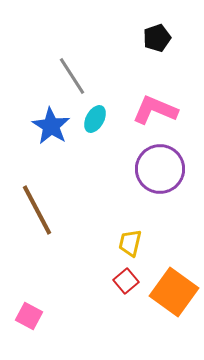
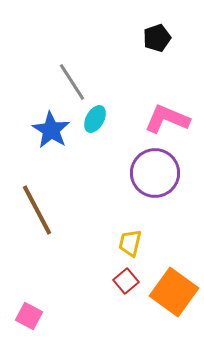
gray line: moved 6 px down
pink L-shape: moved 12 px right, 9 px down
blue star: moved 4 px down
purple circle: moved 5 px left, 4 px down
